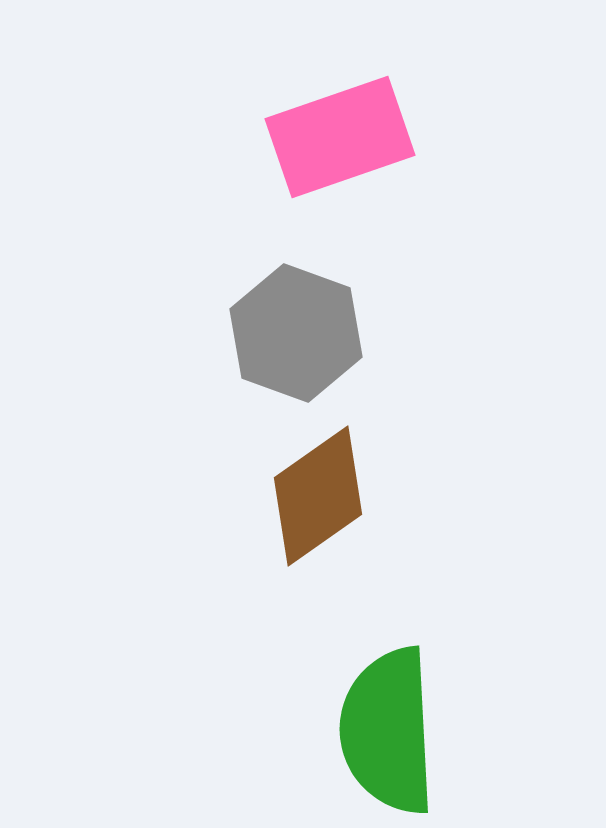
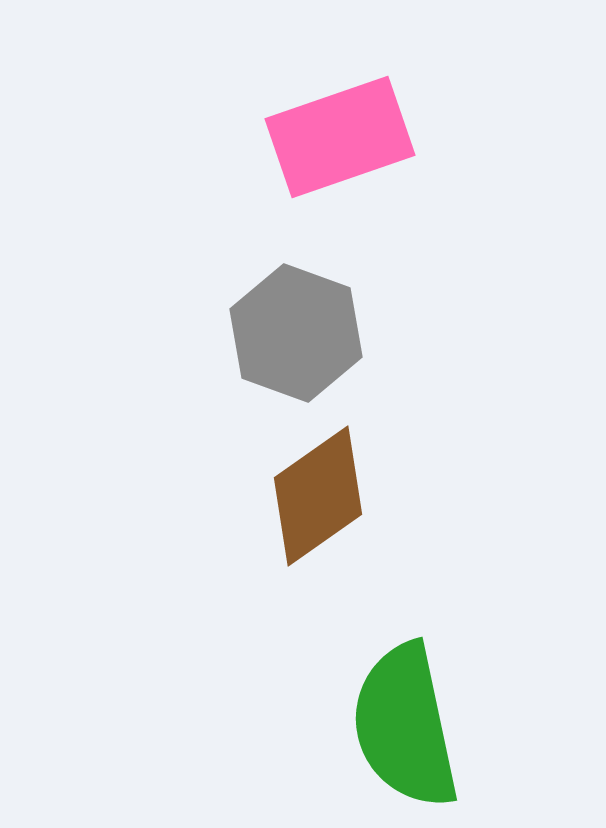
green semicircle: moved 17 px right, 5 px up; rotated 9 degrees counterclockwise
